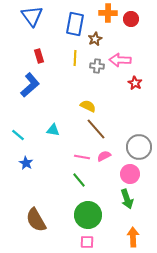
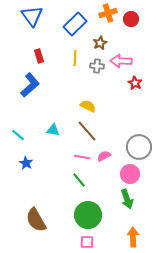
orange cross: rotated 18 degrees counterclockwise
blue rectangle: rotated 35 degrees clockwise
brown star: moved 5 px right, 4 px down
pink arrow: moved 1 px right, 1 px down
brown line: moved 9 px left, 2 px down
